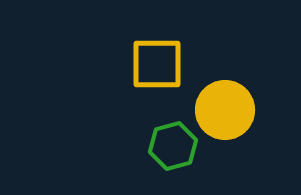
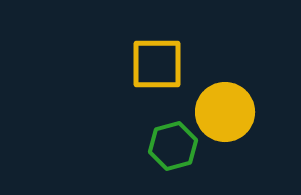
yellow circle: moved 2 px down
